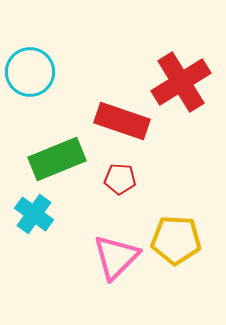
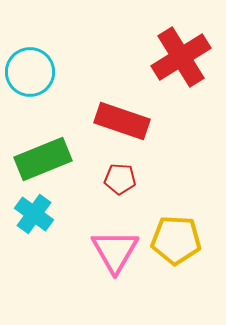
red cross: moved 25 px up
green rectangle: moved 14 px left
pink triangle: moved 1 px left, 6 px up; rotated 15 degrees counterclockwise
